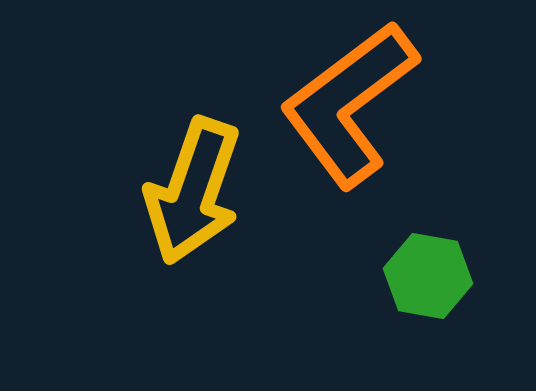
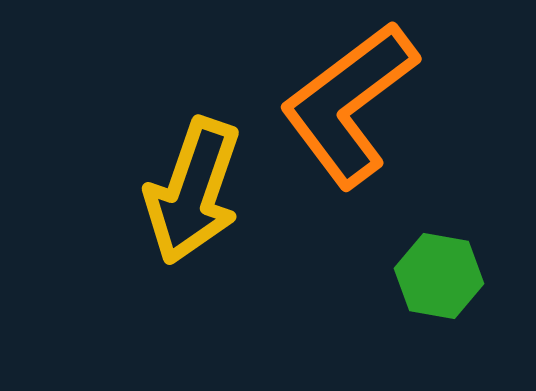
green hexagon: moved 11 px right
